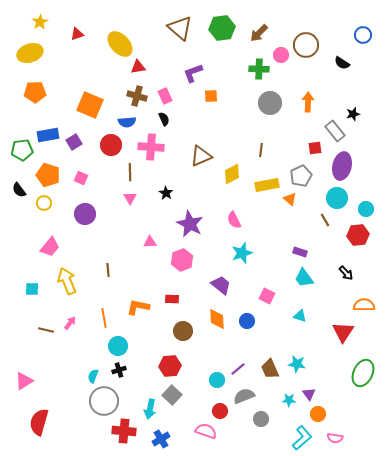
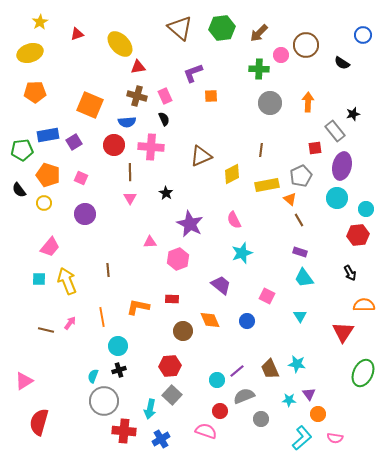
red circle at (111, 145): moved 3 px right
brown line at (325, 220): moved 26 px left
pink hexagon at (182, 260): moved 4 px left, 1 px up
black arrow at (346, 273): moved 4 px right; rotated 14 degrees clockwise
cyan square at (32, 289): moved 7 px right, 10 px up
cyan triangle at (300, 316): rotated 40 degrees clockwise
orange line at (104, 318): moved 2 px left, 1 px up
orange diamond at (217, 319): moved 7 px left, 1 px down; rotated 20 degrees counterclockwise
purple line at (238, 369): moved 1 px left, 2 px down
